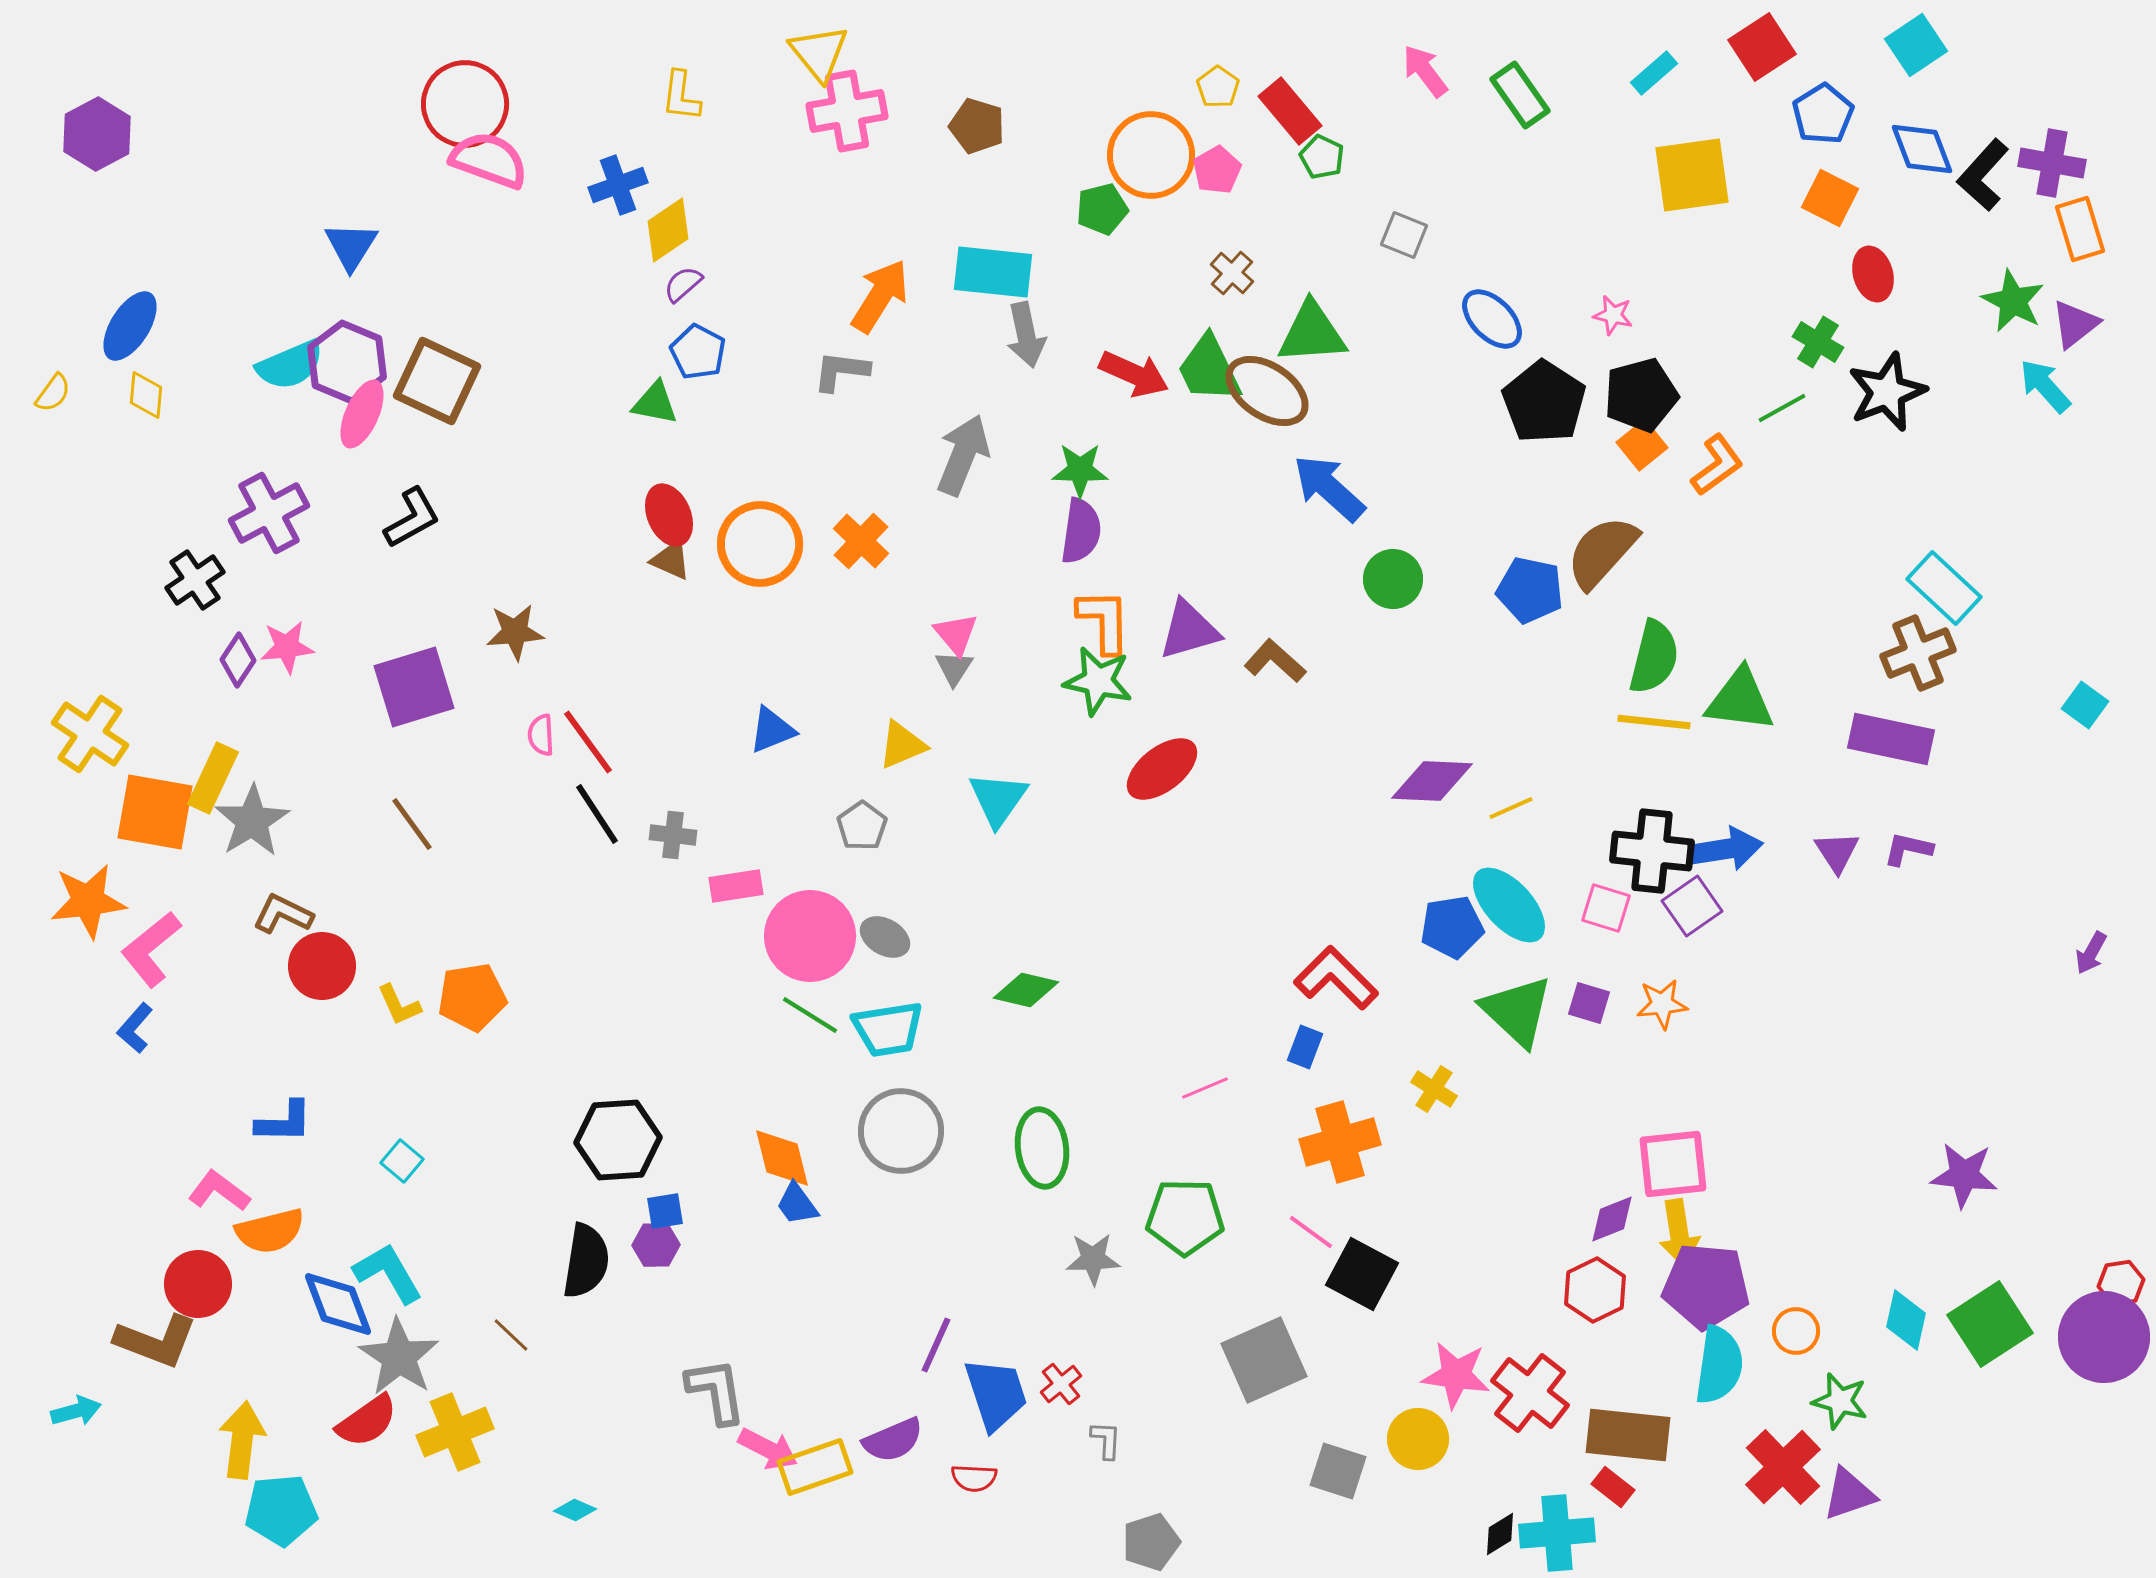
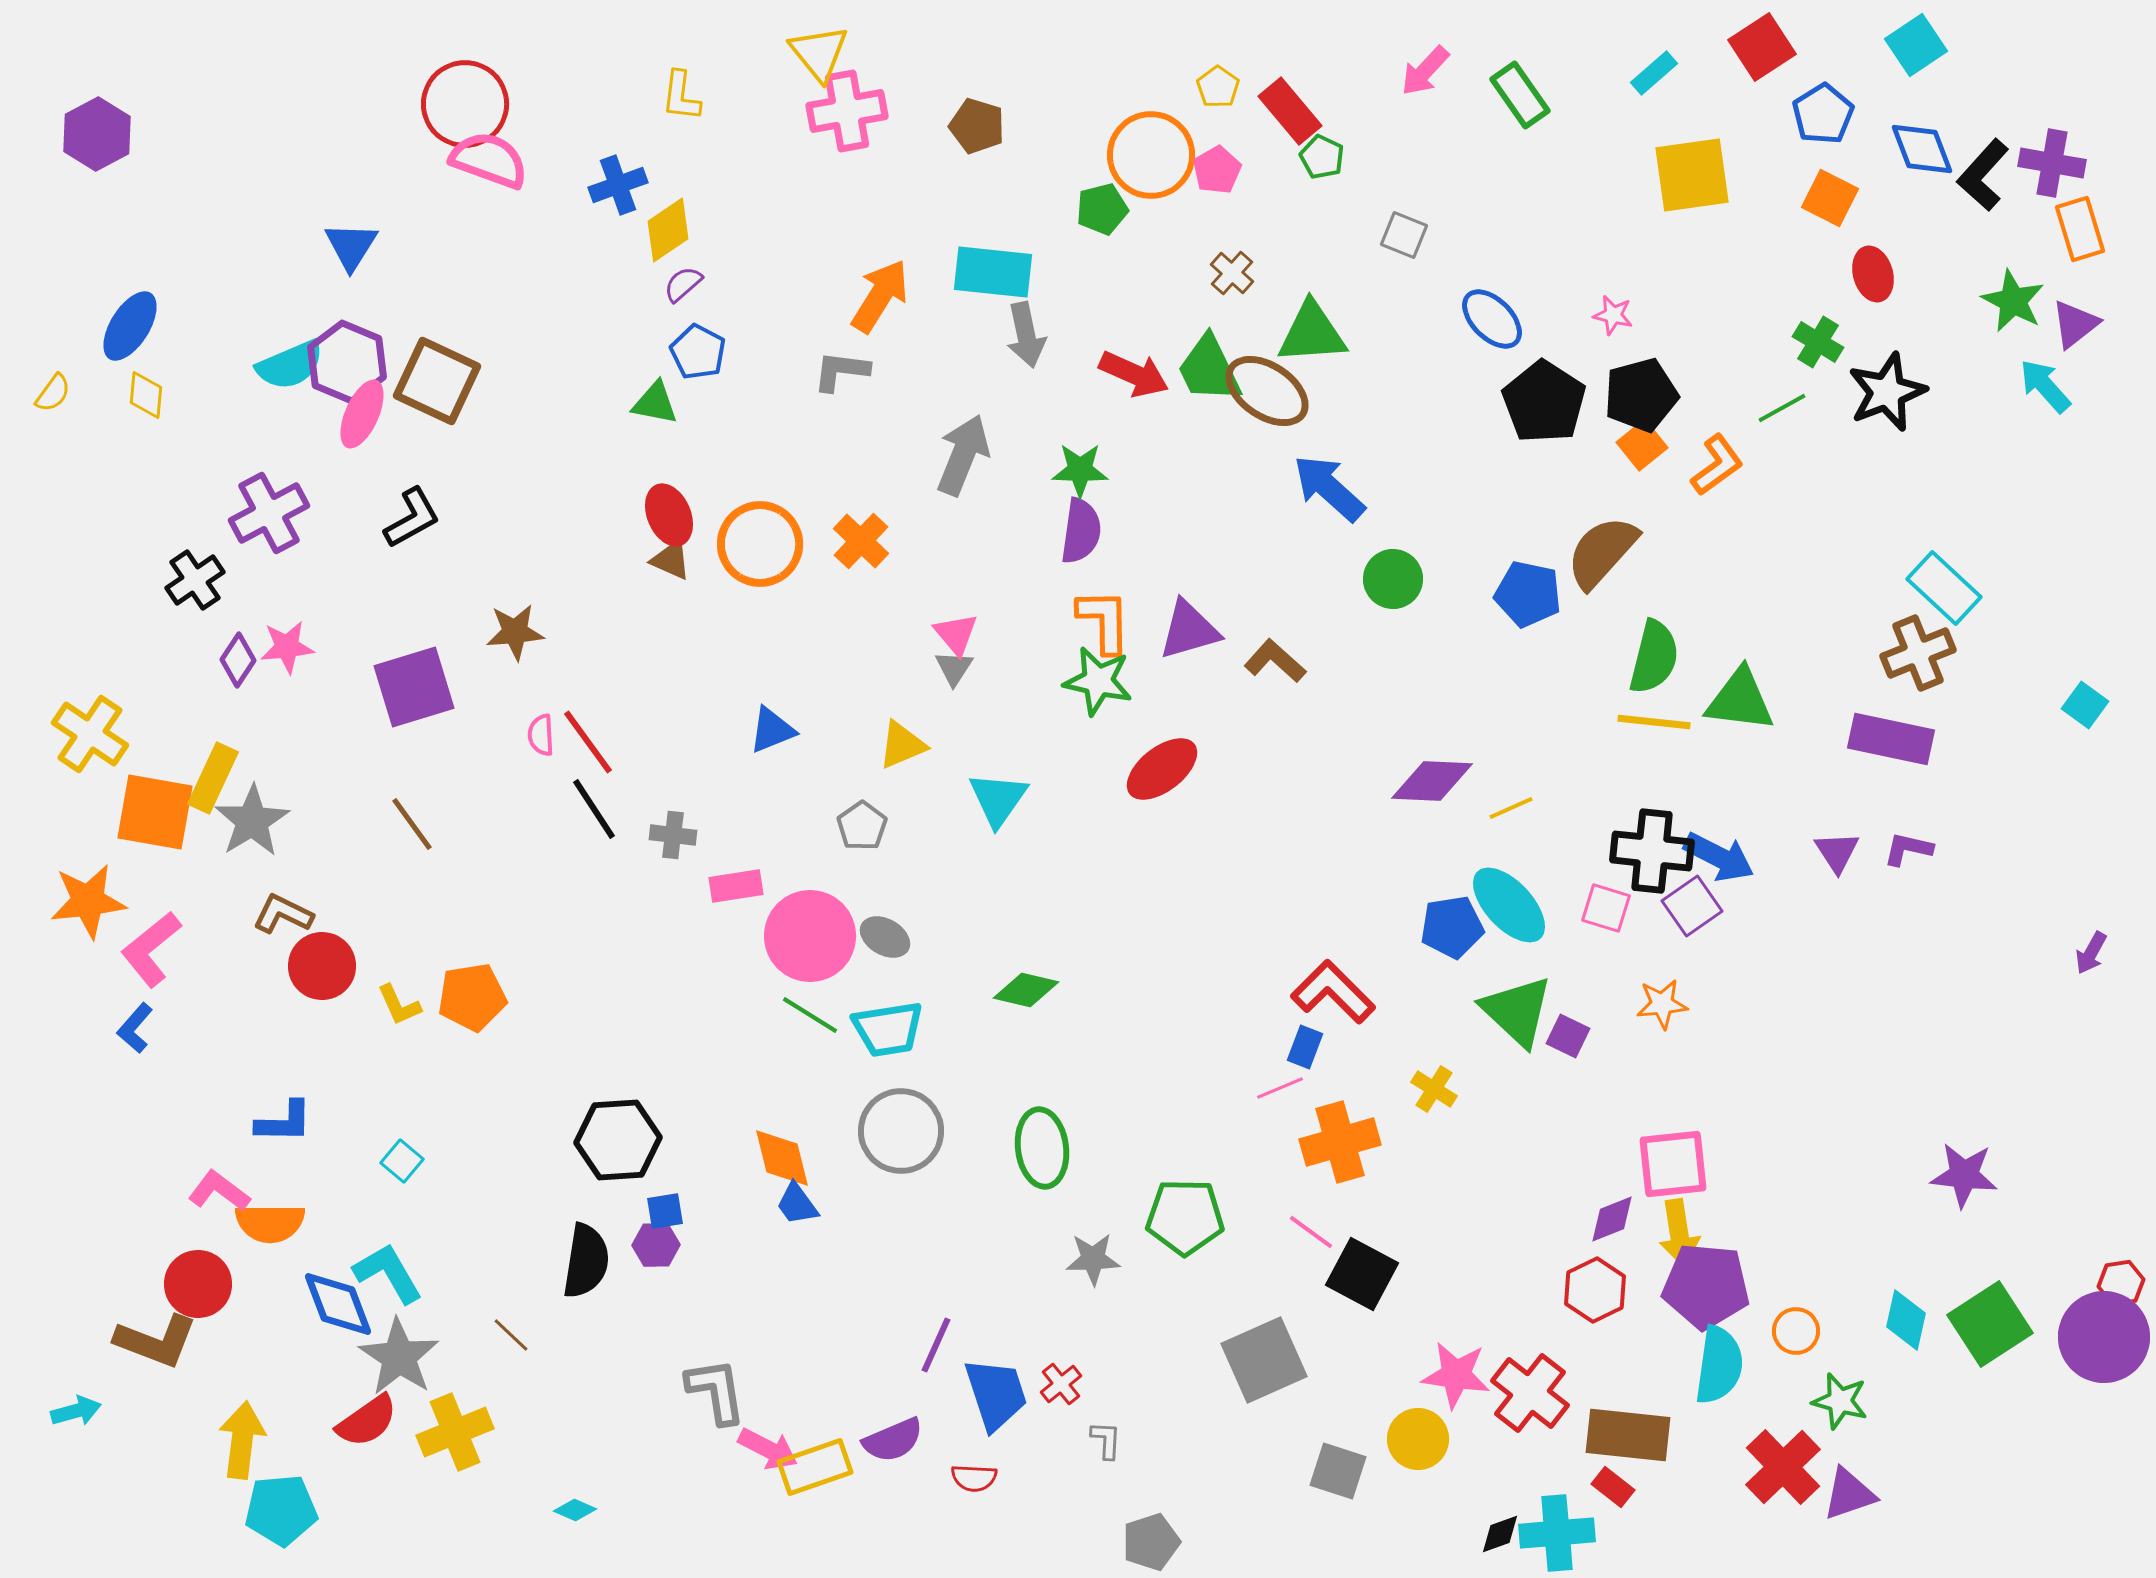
pink arrow at (1425, 71): rotated 100 degrees counterclockwise
blue pentagon at (1530, 590): moved 2 px left, 4 px down
black line at (597, 814): moved 3 px left, 5 px up
blue arrow at (1726, 849): moved 7 px left, 8 px down; rotated 36 degrees clockwise
red L-shape at (1336, 978): moved 3 px left, 14 px down
purple square at (1589, 1003): moved 21 px left, 33 px down; rotated 9 degrees clockwise
pink line at (1205, 1088): moved 75 px right
orange semicircle at (270, 1231): moved 8 px up; rotated 14 degrees clockwise
black diamond at (1500, 1534): rotated 12 degrees clockwise
